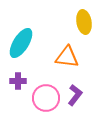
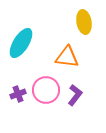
purple cross: moved 13 px down; rotated 21 degrees counterclockwise
pink circle: moved 8 px up
